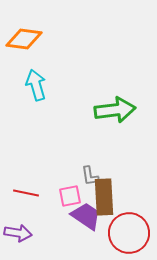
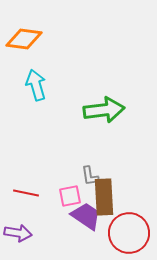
green arrow: moved 11 px left
